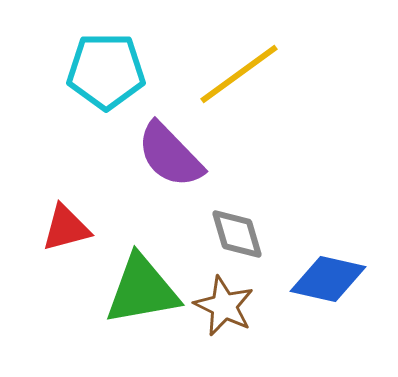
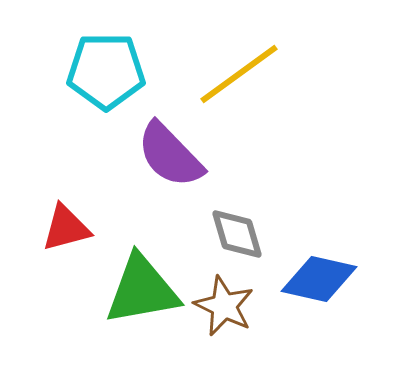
blue diamond: moved 9 px left
